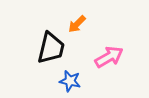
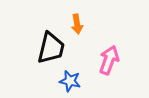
orange arrow: rotated 54 degrees counterclockwise
pink arrow: moved 3 px down; rotated 40 degrees counterclockwise
